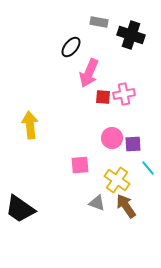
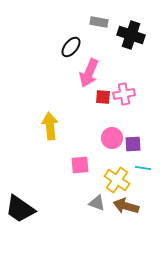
yellow arrow: moved 20 px right, 1 px down
cyan line: moved 5 px left; rotated 42 degrees counterclockwise
brown arrow: rotated 40 degrees counterclockwise
